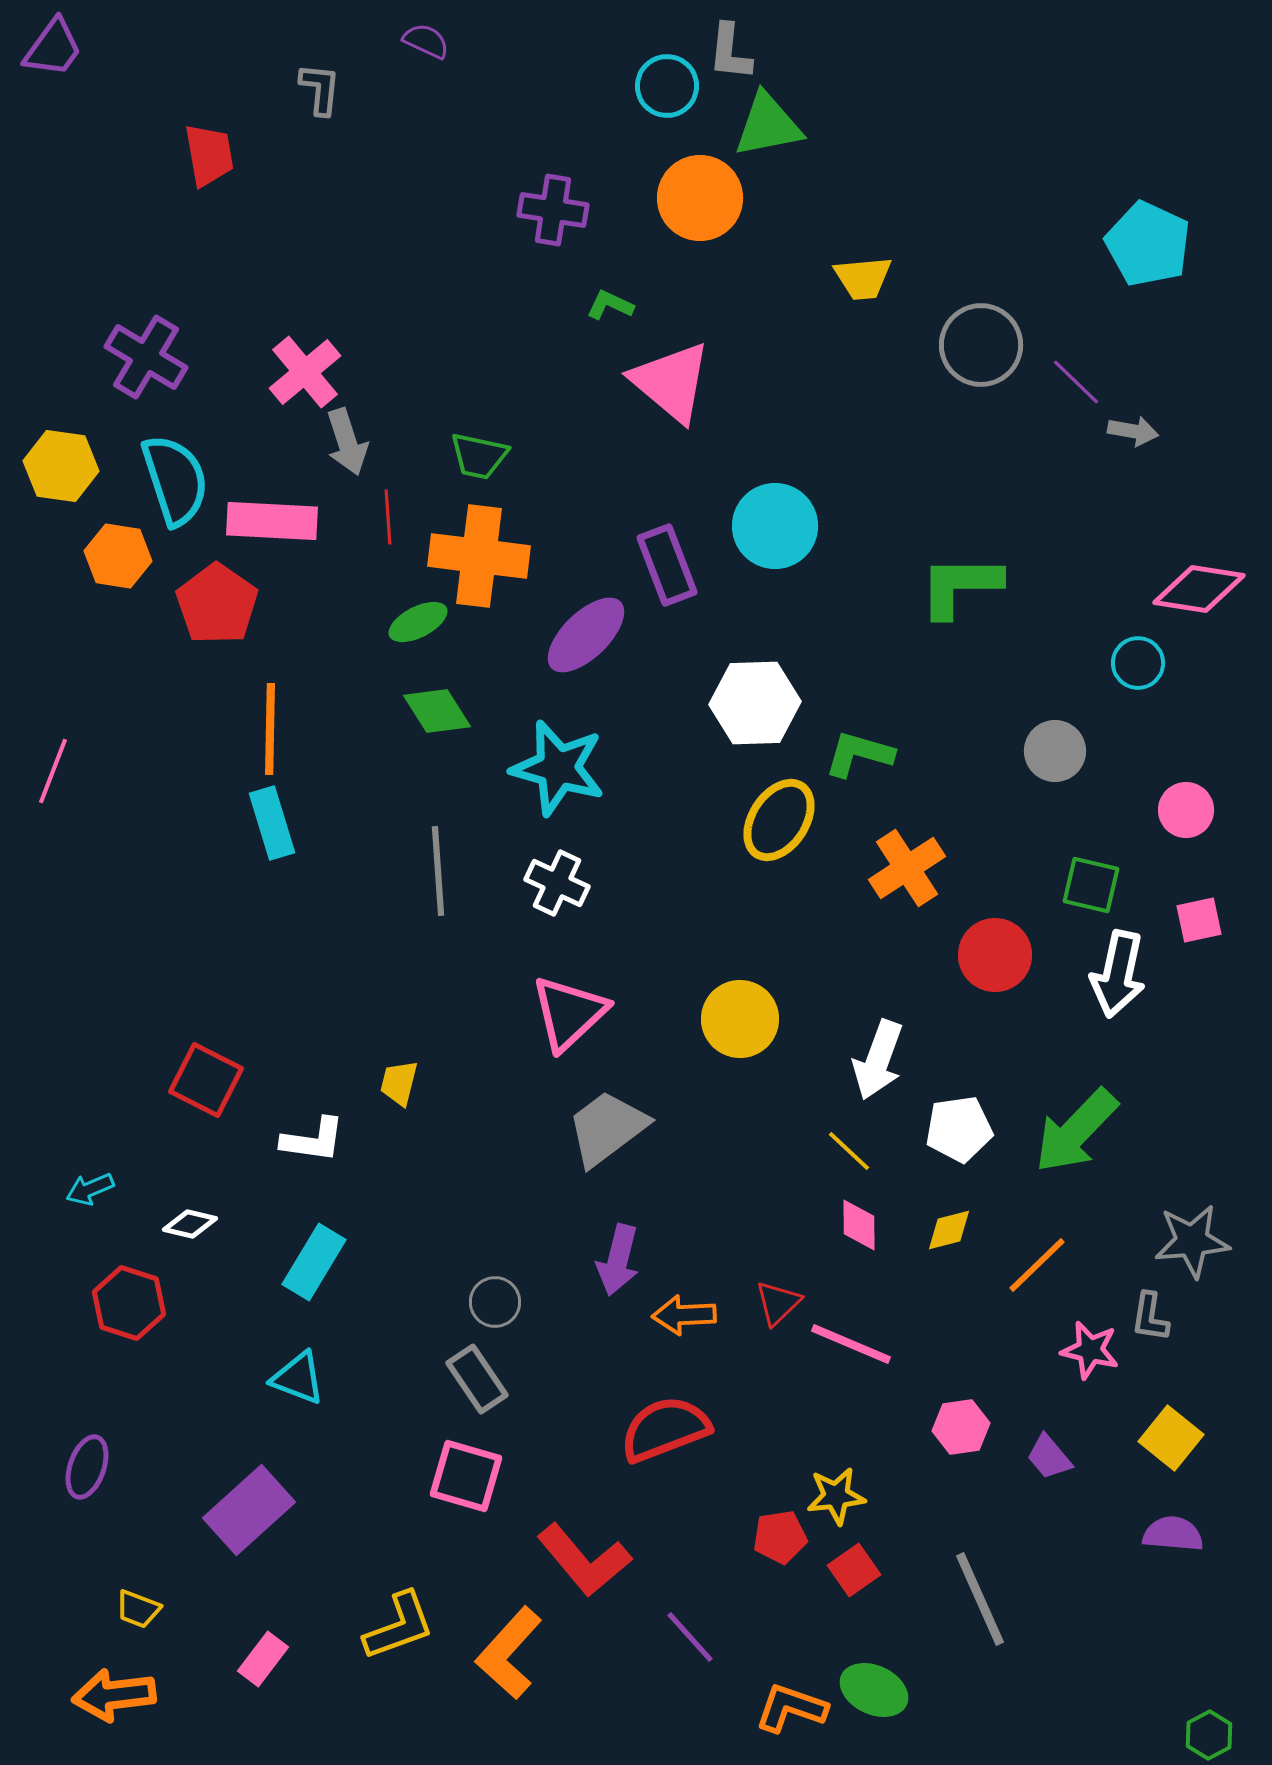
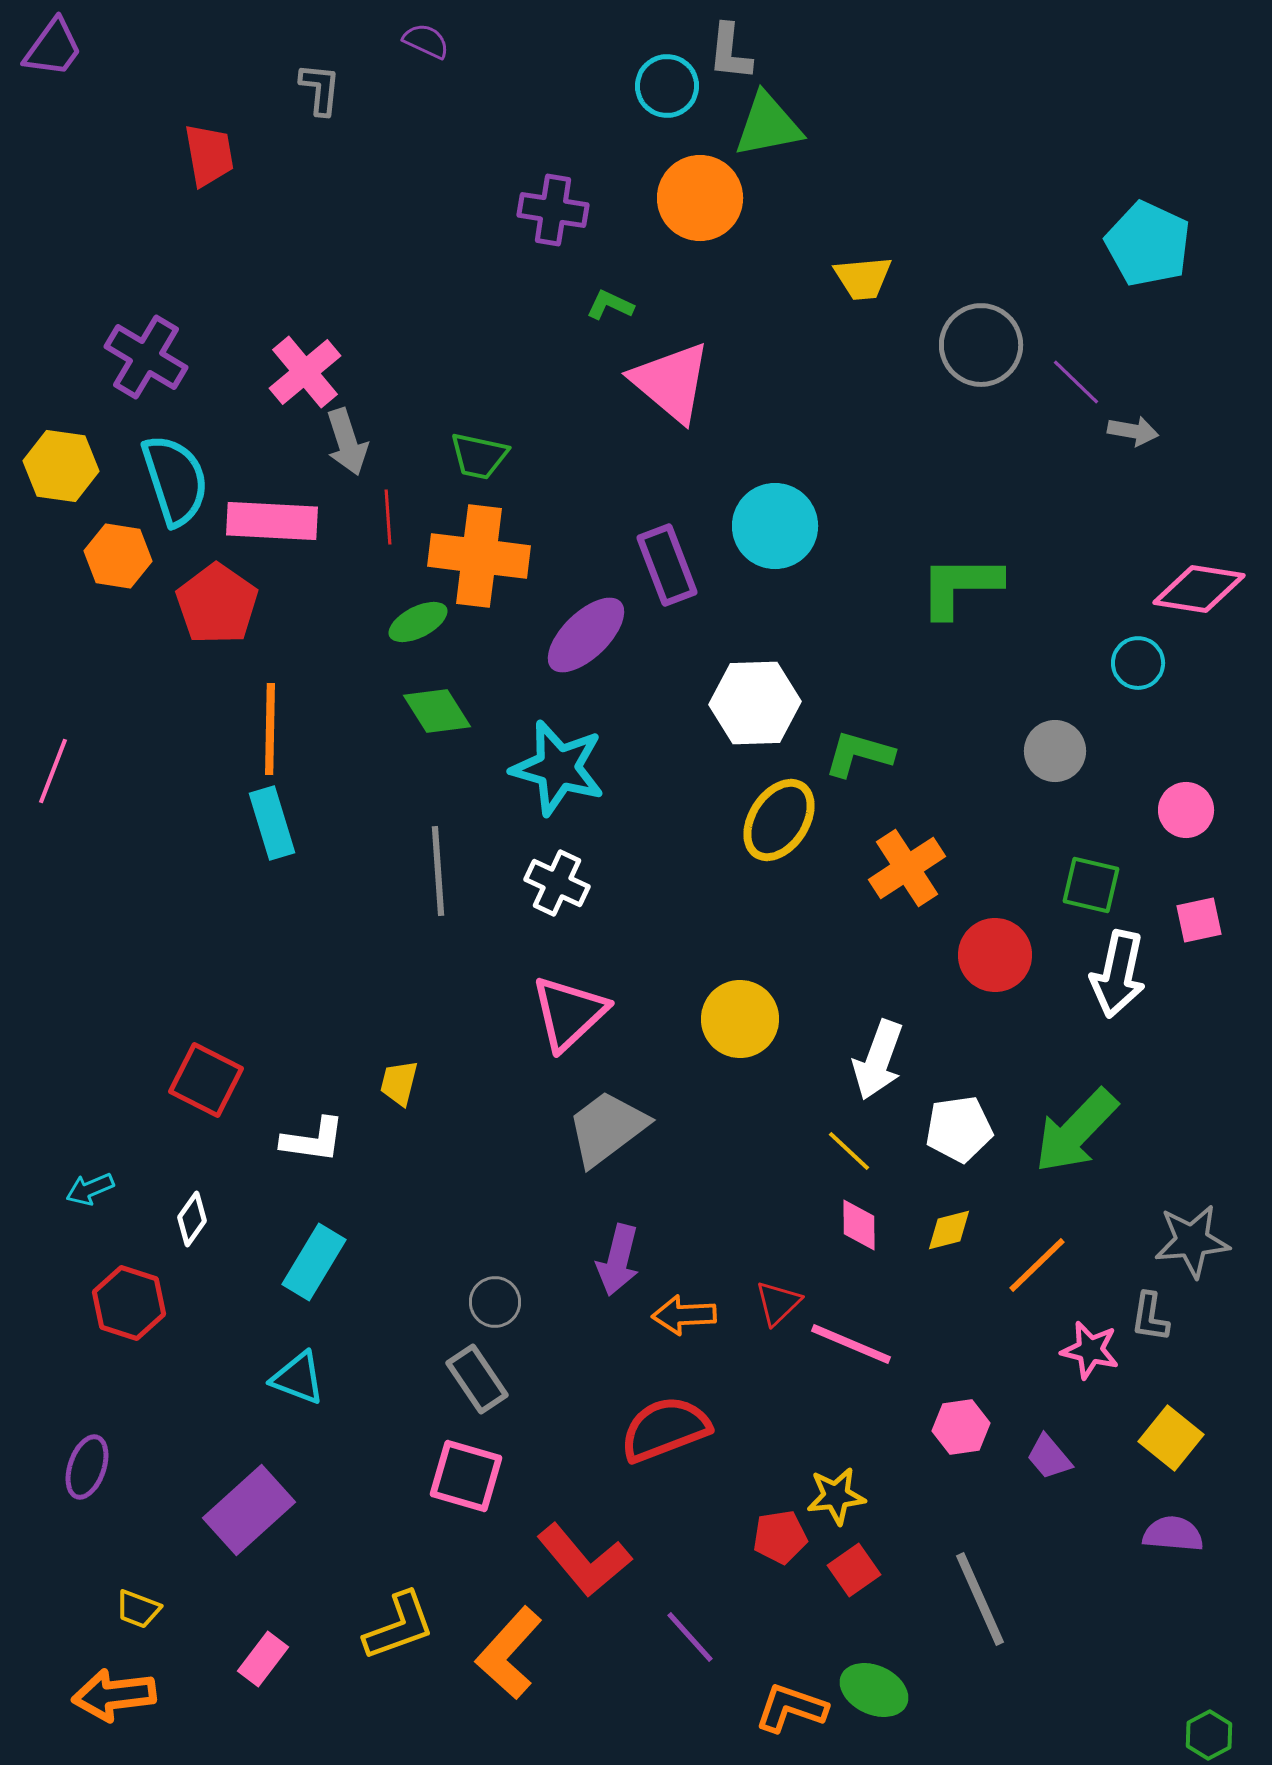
white diamond at (190, 1224): moved 2 px right, 5 px up; rotated 68 degrees counterclockwise
